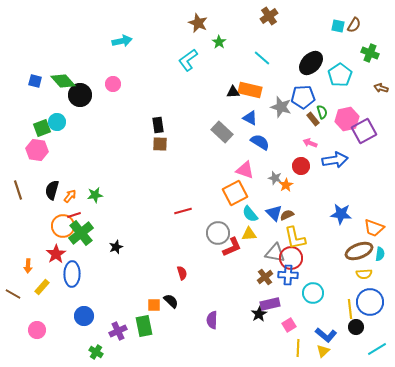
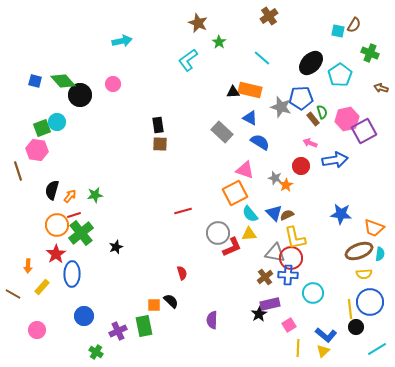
cyan square at (338, 26): moved 5 px down
blue pentagon at (303, 97): moved 2 px left, 1 px down
brown line at (18, 190): moved 19 px up
orange circle at (63, 226): moved 6 px left, 1 px up
